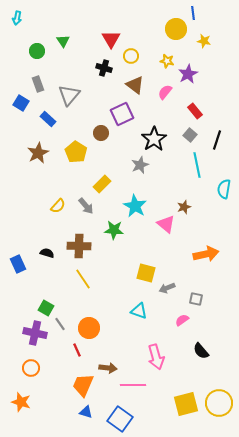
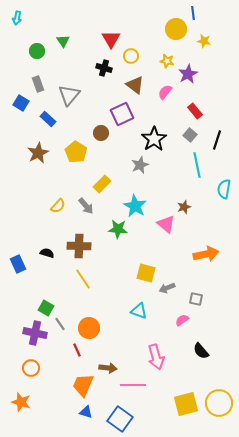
green star at (114, 230): moved 4 px right, 1 px up
